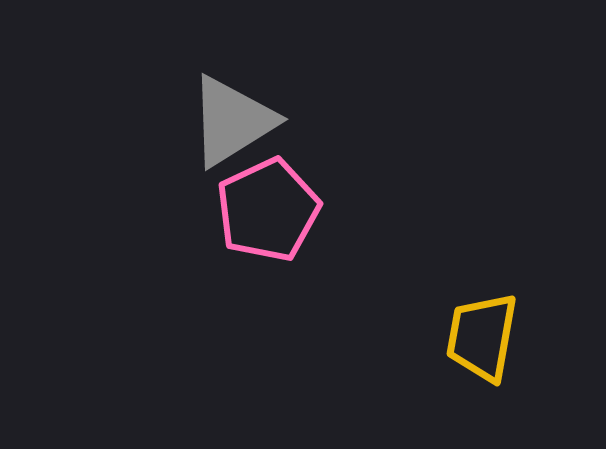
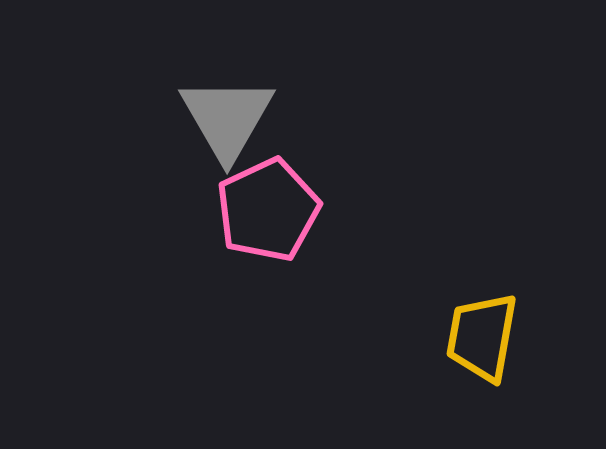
gray triangle: moved 5 px left, 3 px up; rotated 28 degrees counterclockwise
